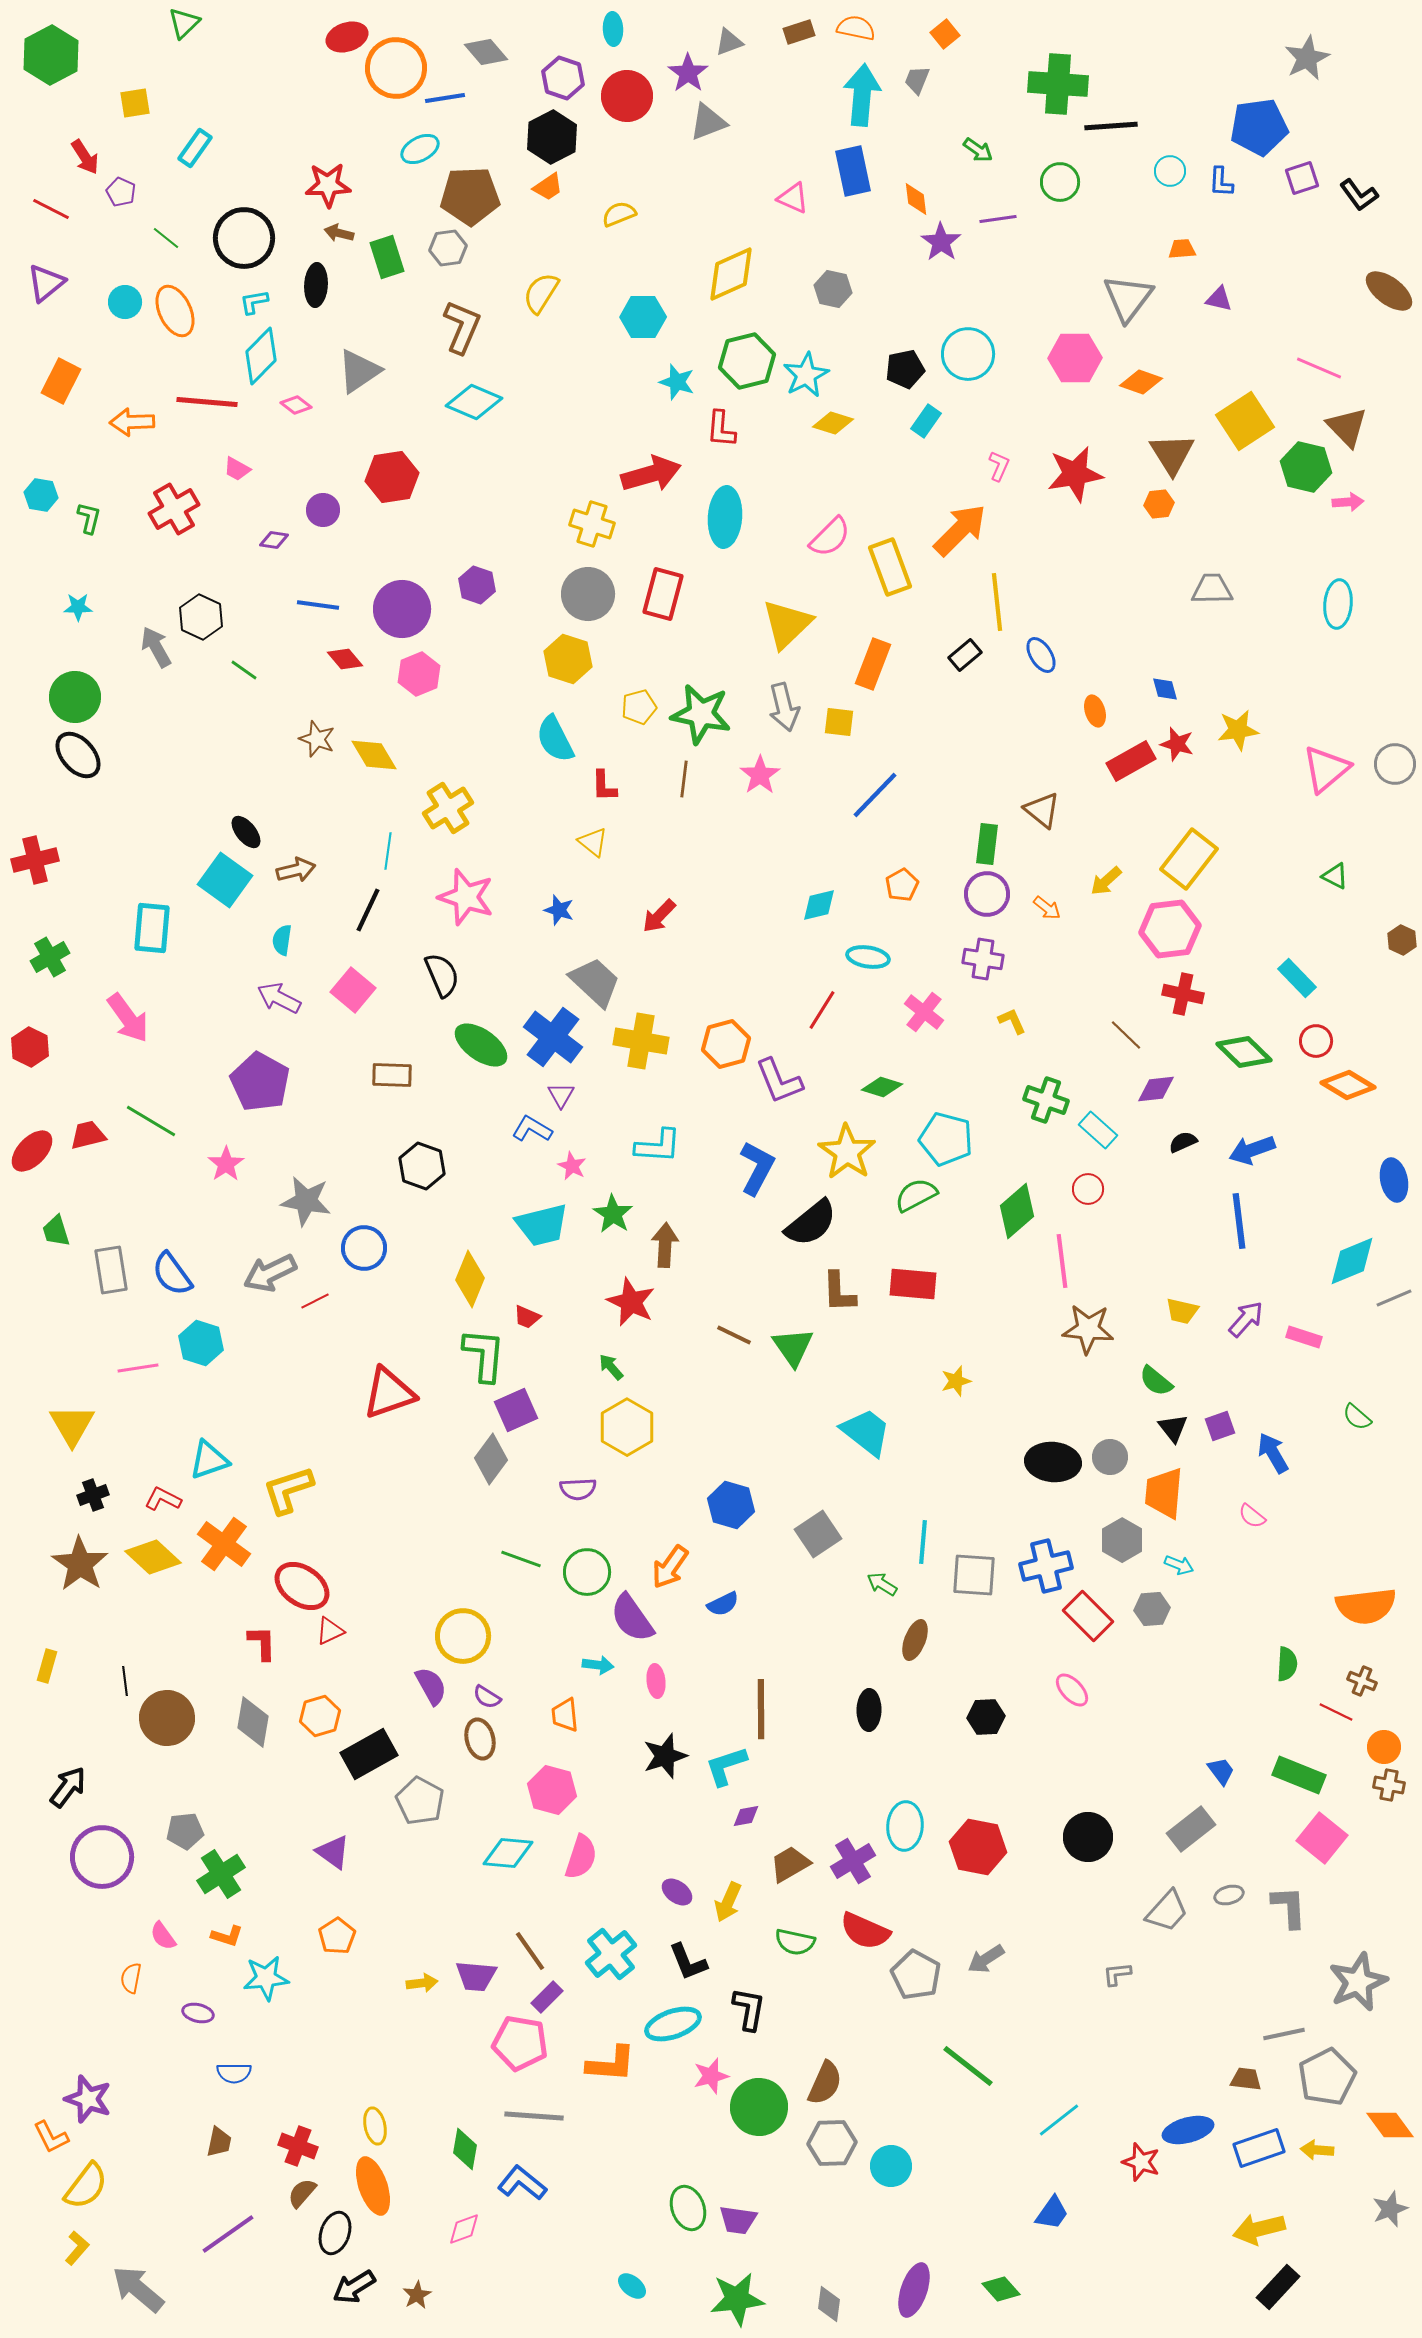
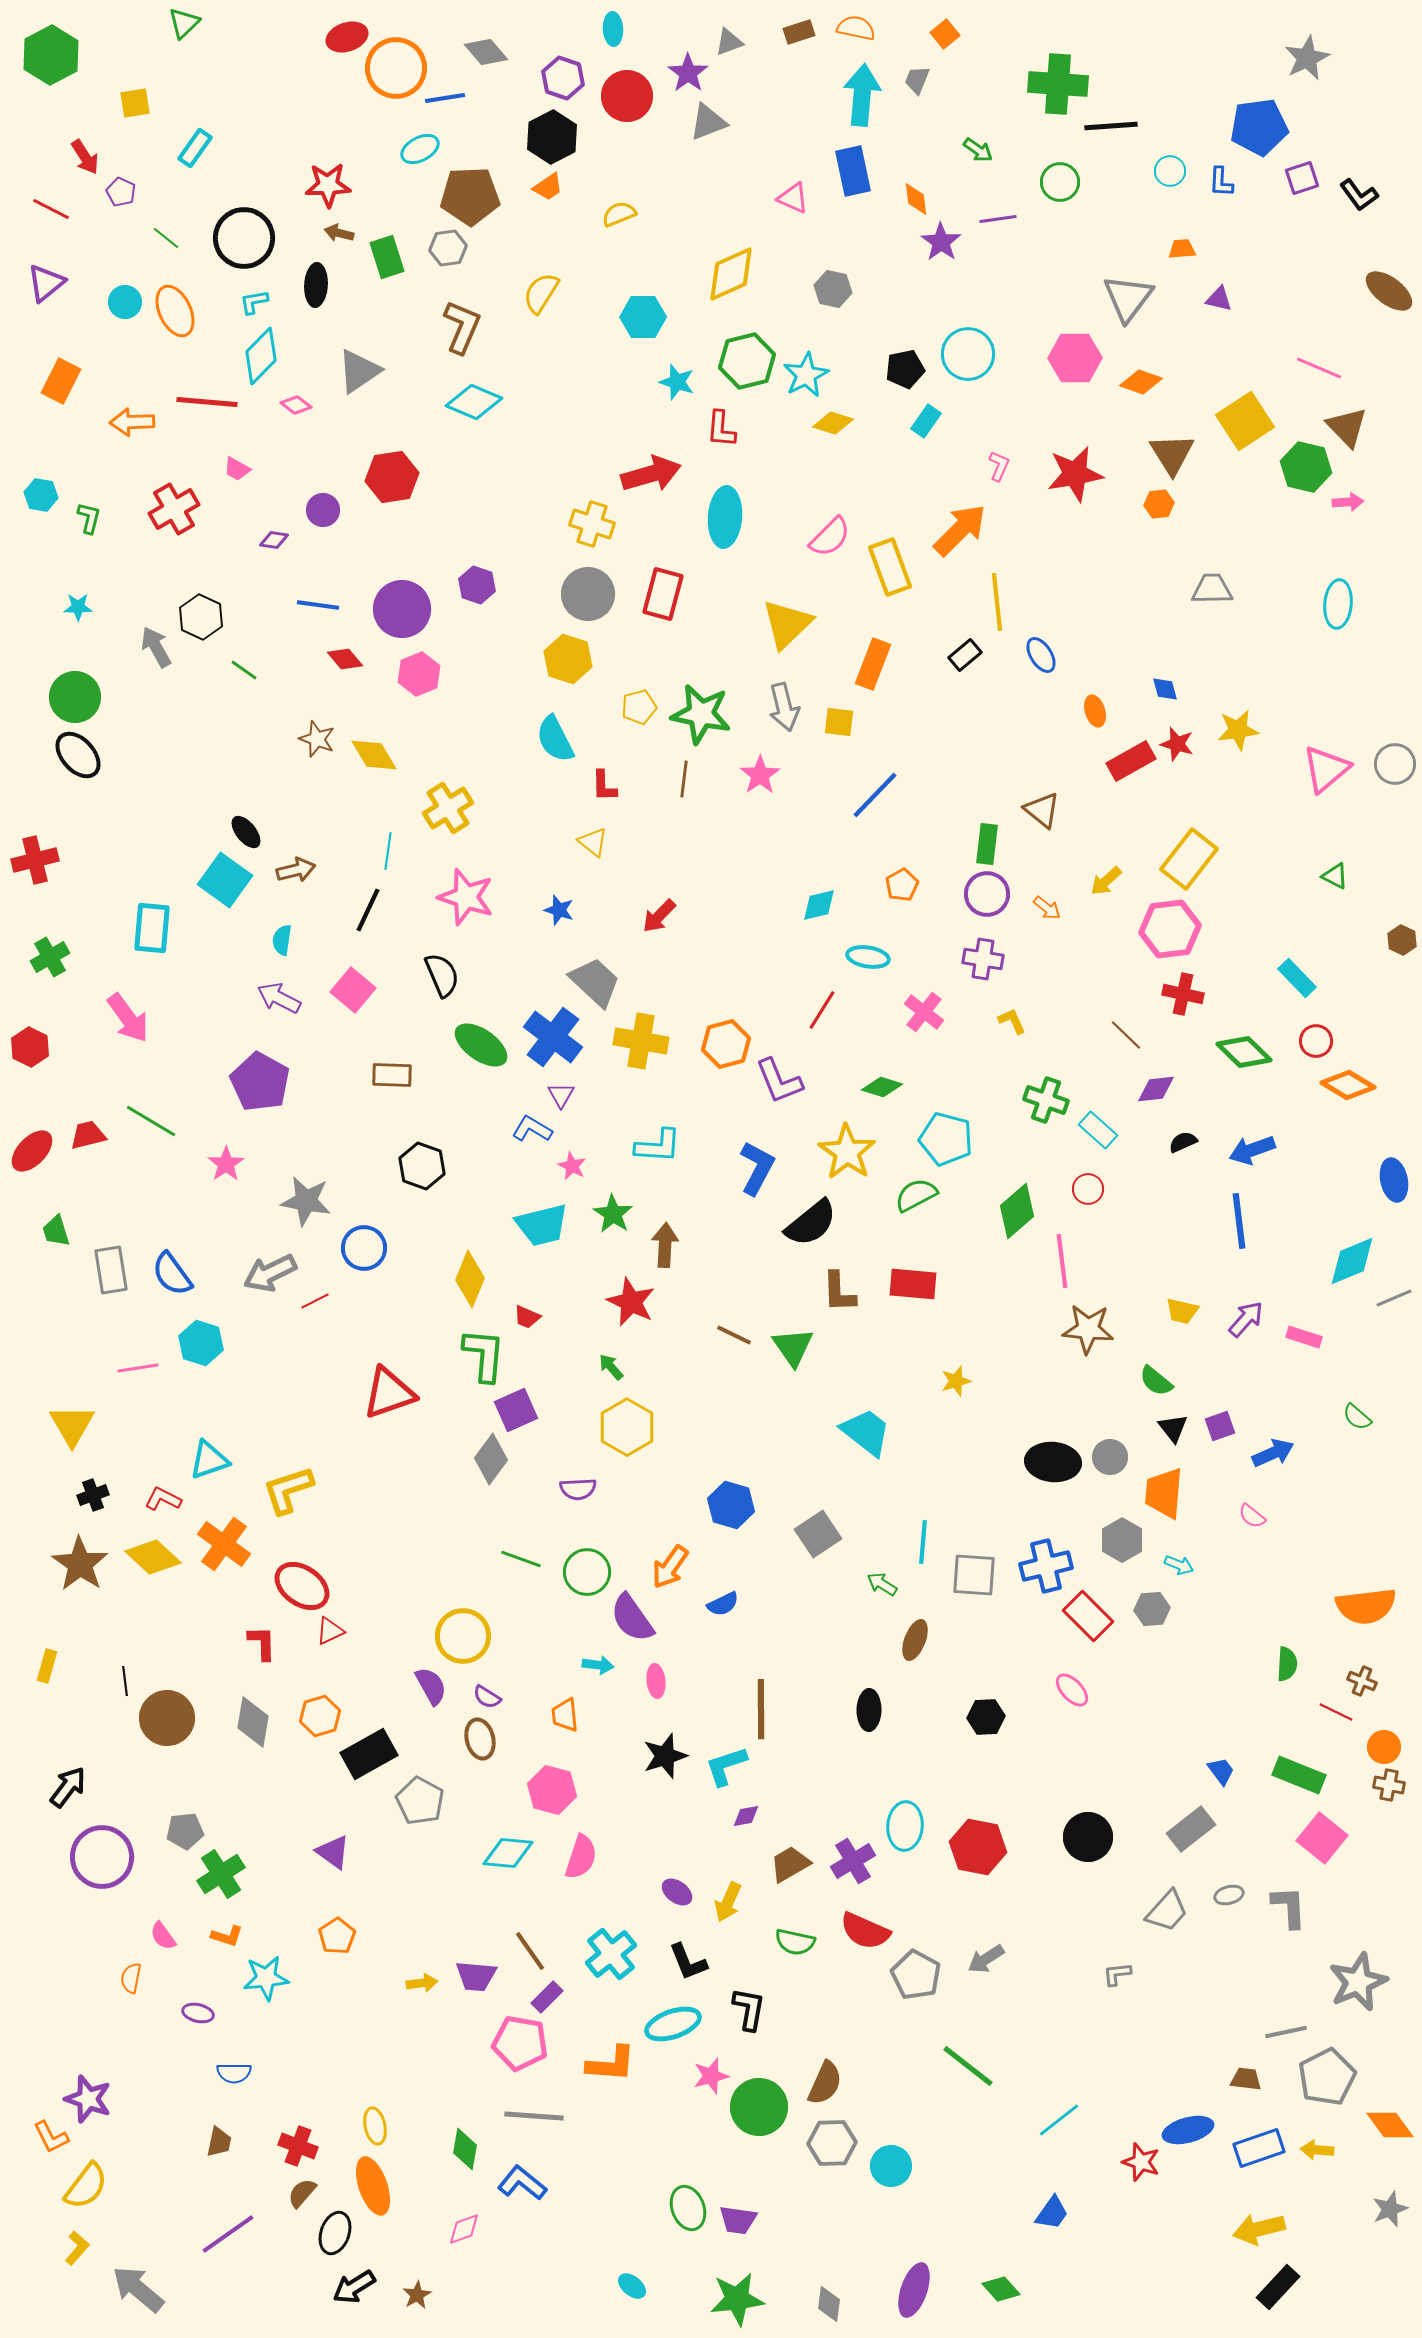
blue arrow at (1273, 1453): rotated 96 degrees clockwise
gray line at (1284, 2034): moved 2 px right, 2 px up
